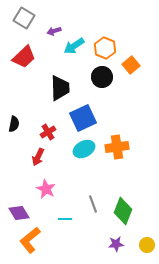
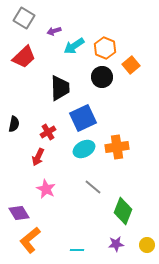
gray line: moved 17 px up; rotated 30 degrees counterclockwise
cyan line: moved 12 px right, 31 px down
